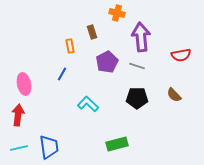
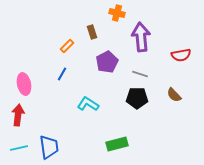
orange rectangle: moved 3 px left; rotated 56 degrees clockwise
gray line: moved 3 px right, 8 px down
cyan L-shape: rotated 10 degrees counterclockwise
